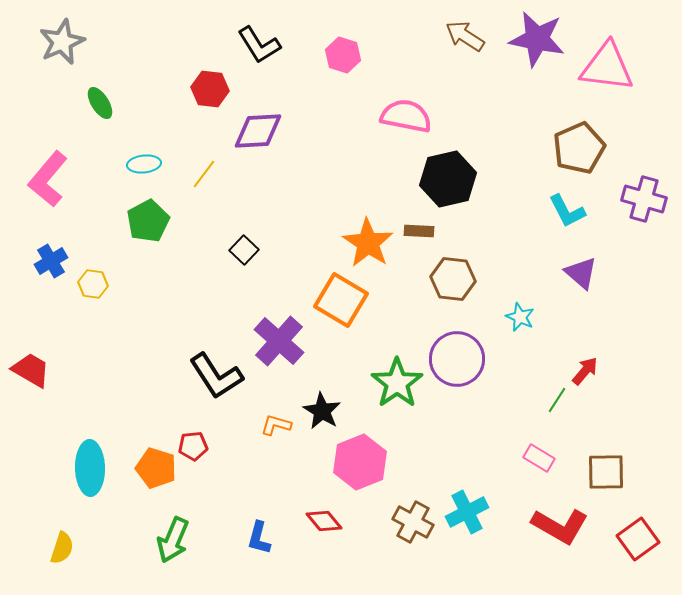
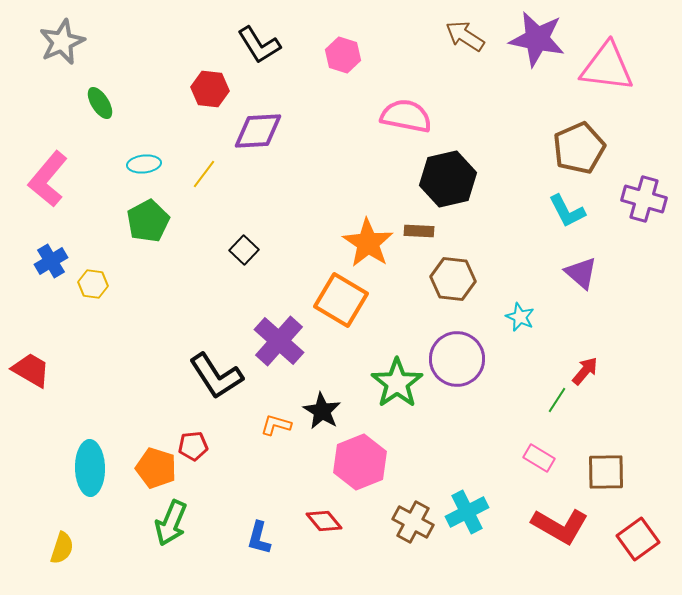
green arrow at (173, 540): moved 2 px left, 17 px up
